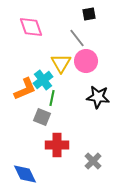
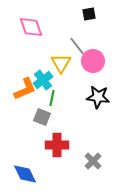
gray line: moved 8 px down
pink circle: moved 7 px right
